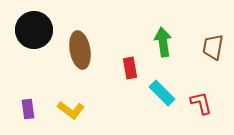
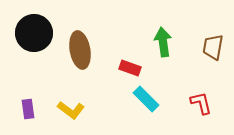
black circle: moved 3 px down
red rectangle: rotated 60 degrees counterclockwise
cyan rectangle: moved 16 px left, 6 px down
